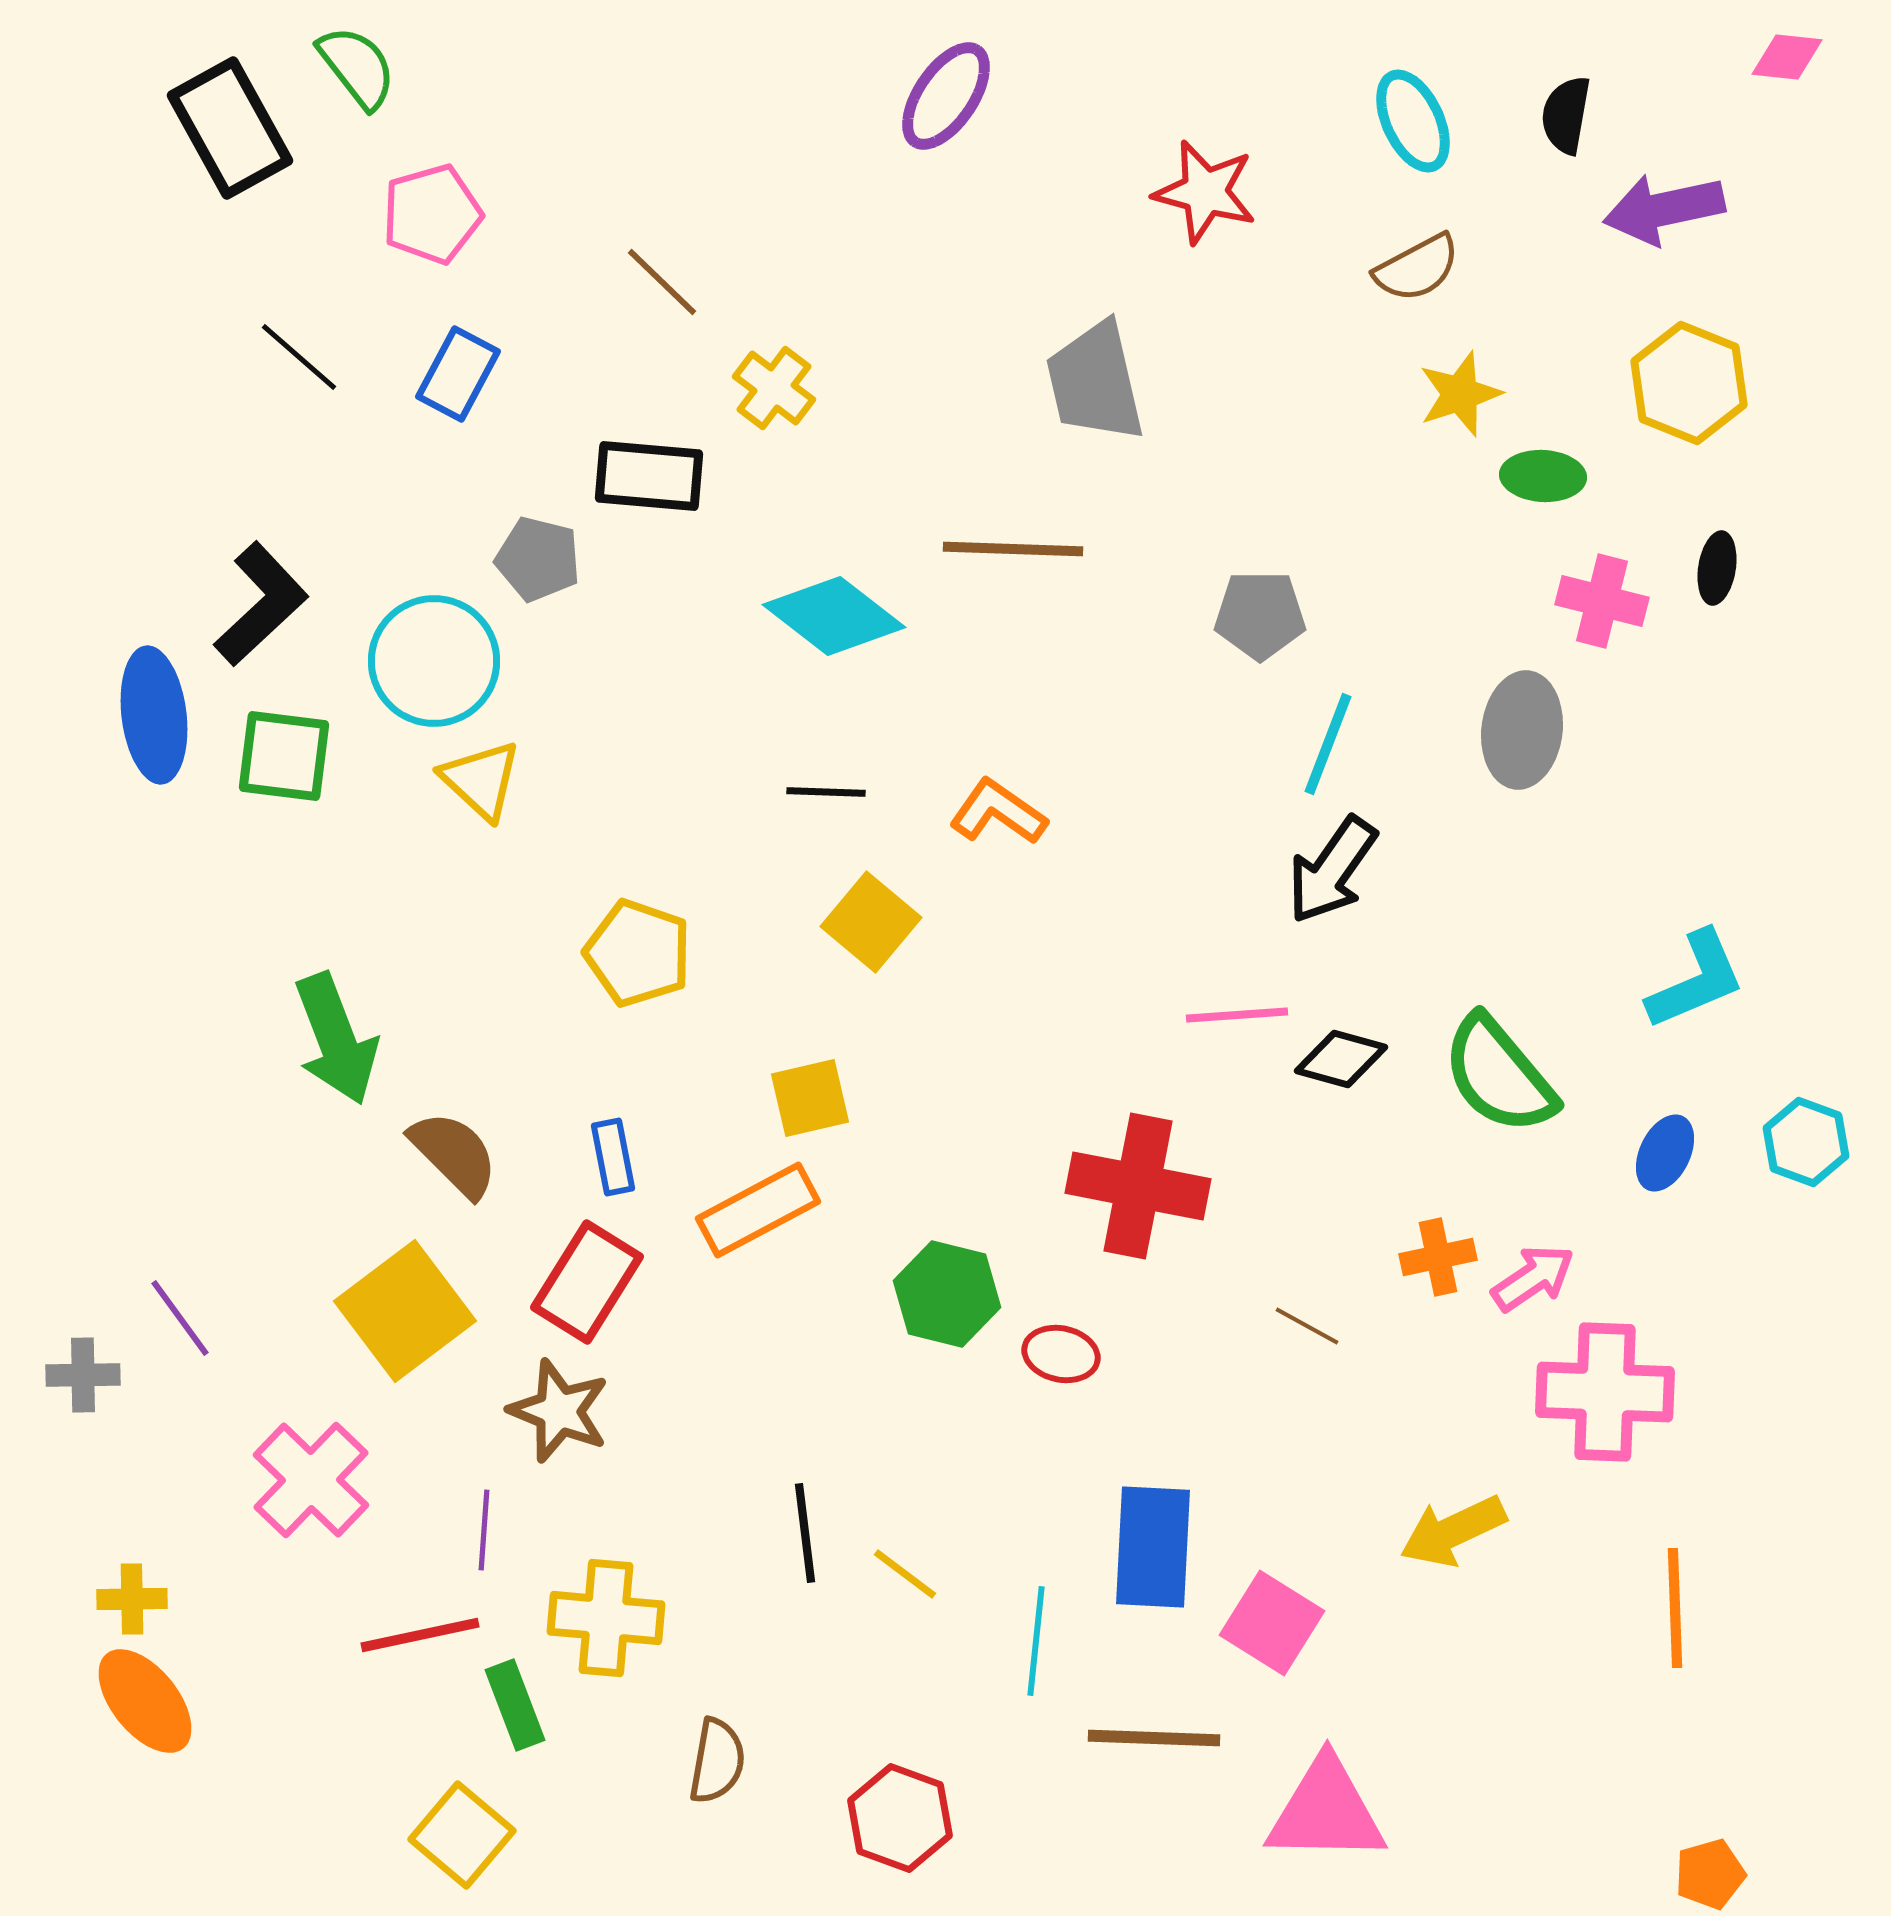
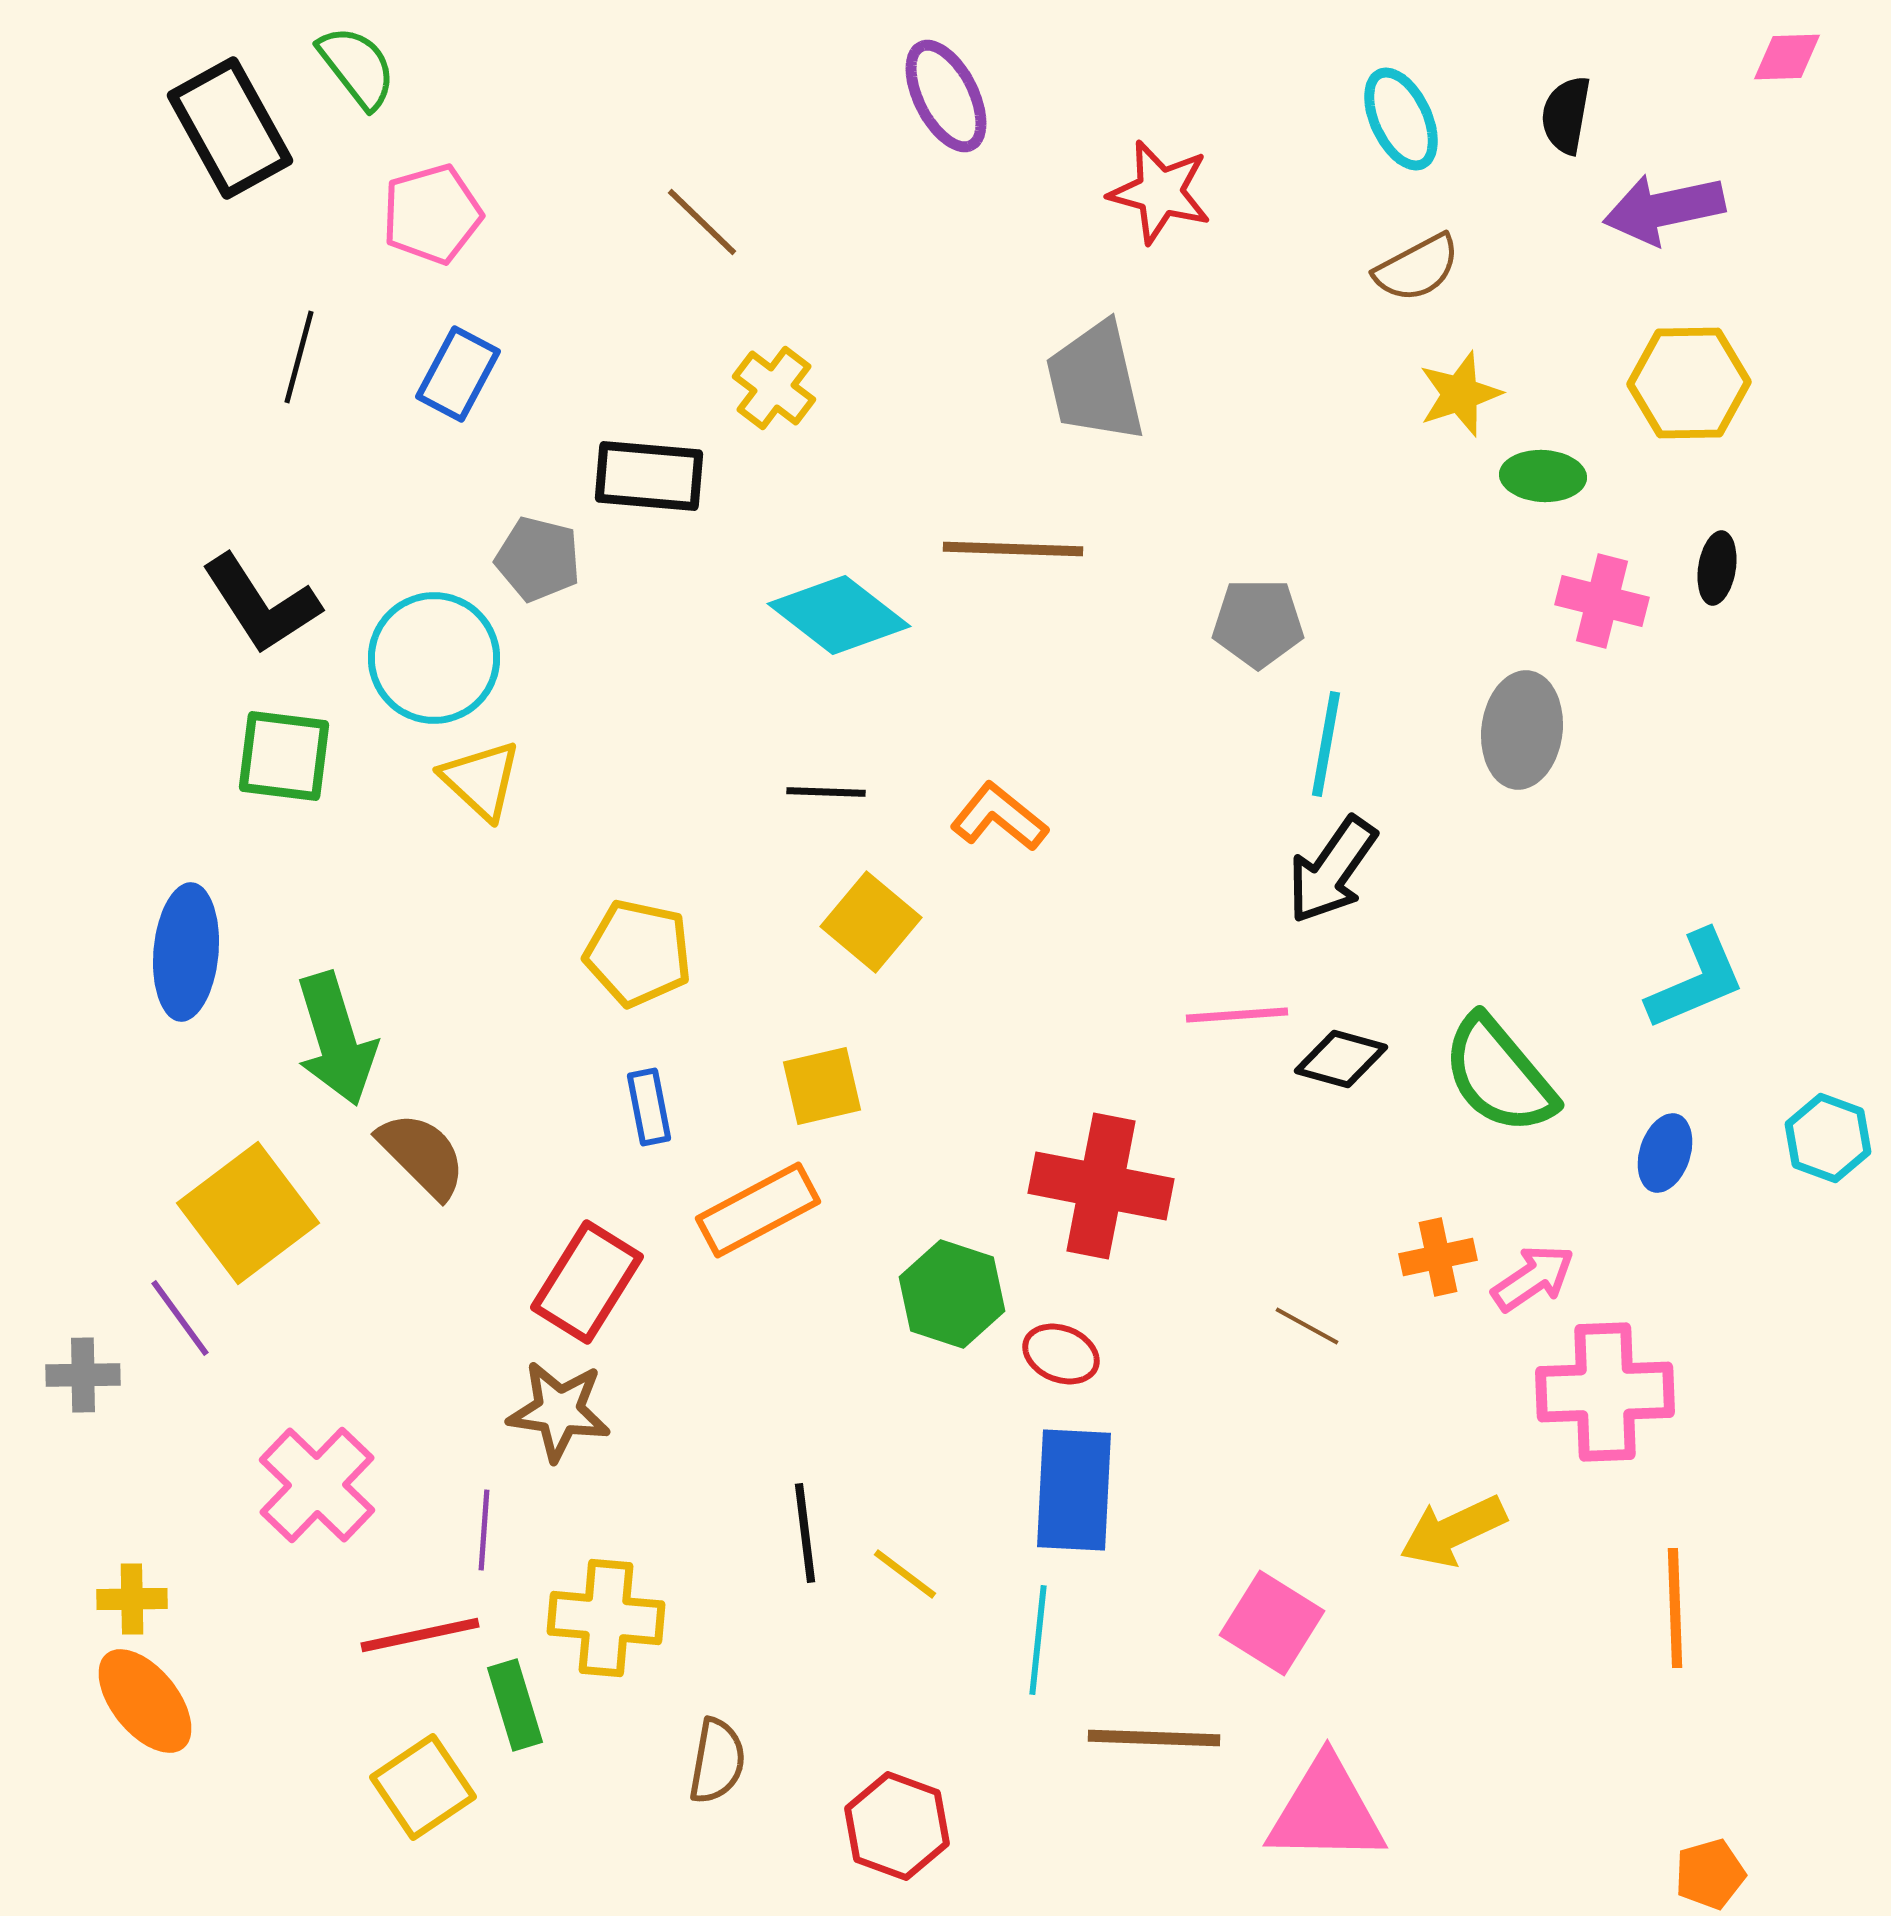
pink diamond at (1787, 57): rotated 8 degrees counterclockwise
purple ellipse at (946, 96): rotated 61 degrees counterclockwise
cyan ellipse at (1413, 121): moved 12 px left, 2 px up
red star at (1205, 192): moved 45 px left
brown line at (662, 282): moved 40 px right, 60 px up
black line at (299, 357): rotated 64 degrees clockwise
yellow hexagon at (1689, 383): rotated 23 degrees counterclockwise
black L-shape at (261, 604): rotated 100 degrees clockwise
gray pentagon at (1260, 615): moved 2 px left, 8 px down
cyan diamond at (834, 616): moved 5 px right, 1 px up
cyan circle at (434, 661): moved 3 px up
blue ellipse at (154, 715): moved 32 px right, 237 px down; rotated 12 degrees clockwise
cyan line at (1328, 744): moved 2 px left; rotated 11 degrees counterclockwise
orange L-shape at (998, 812): moved 1 px right, 5 px down; rotated 4 degrees clockwise
yellow pentagon at (638, 953): rotated 7 degrees counterclockwise
green arrow at (336, 1039): rotated 4 degrees clockwise
yellow square at (810, 1098): moved 12 px right, 12 px up
cyan hexagon at (1806, 1142): moved 22 px right, 4 px up
blue ellipse at (1665, 1153): rotated 8 degrees counterclockwise
brown semicircle at (454, 1154): moved 32 px left, 1 px down
blue rectangle at (613, 1157): moved 36 px right, 50 px up
red cross at (1138, 1186): moved 37 px left
green hexagon at (947, 1294): moved 5 px right; rotated 4 degrees clockwise
yellow square at (405, 1311): moved 157 px left, 98 px up
red ellipse at (1061, 1354): rotated 10 degrees clockwise
pink cross at (1605, 1392): rotated 4 degrees counterclockwise
brown star at (559, 1411): rotated 14 degrees counterclockwise
pink cross at (311, 1480): moved 6 px right, 5 px down
blue rectangle at (1153, 1547): moved 79 px left, 57 px up
cyan line at (1036, 1641): moved 2 px right, 1 px up
green rectangle at (515, 1705): rotated 4 degrees clockwise
red hexagon at (900, 1818): moved 3 px left, 8 px down
yellow square at (462, 1835): moved 39 px left, 48 px up; rotated 16 degrees clockwise
